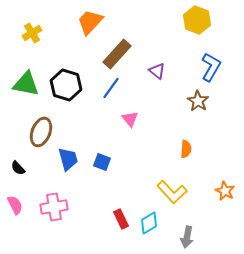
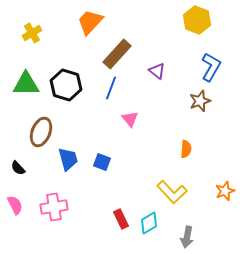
green triangle: rotated 12 degrees counterclockwise
blue line: rotated 15 degrees counterclockwise
brown star: moved 2 px right; rotated 20 degrees clockwise
orange star: rotated 24 degrees clockwise
